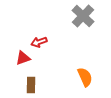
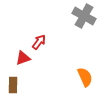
gray cross: moved 1 px right; rotated 15 degrees counterclockwise
red arrow: rotated 147 degrees clockwise
brown rectangle: moved 18 px left
